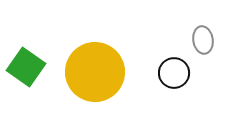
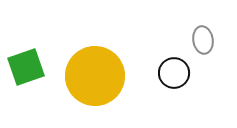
green square: rotated 36 degrees clockwise
yellow circle: moved 4 px down
